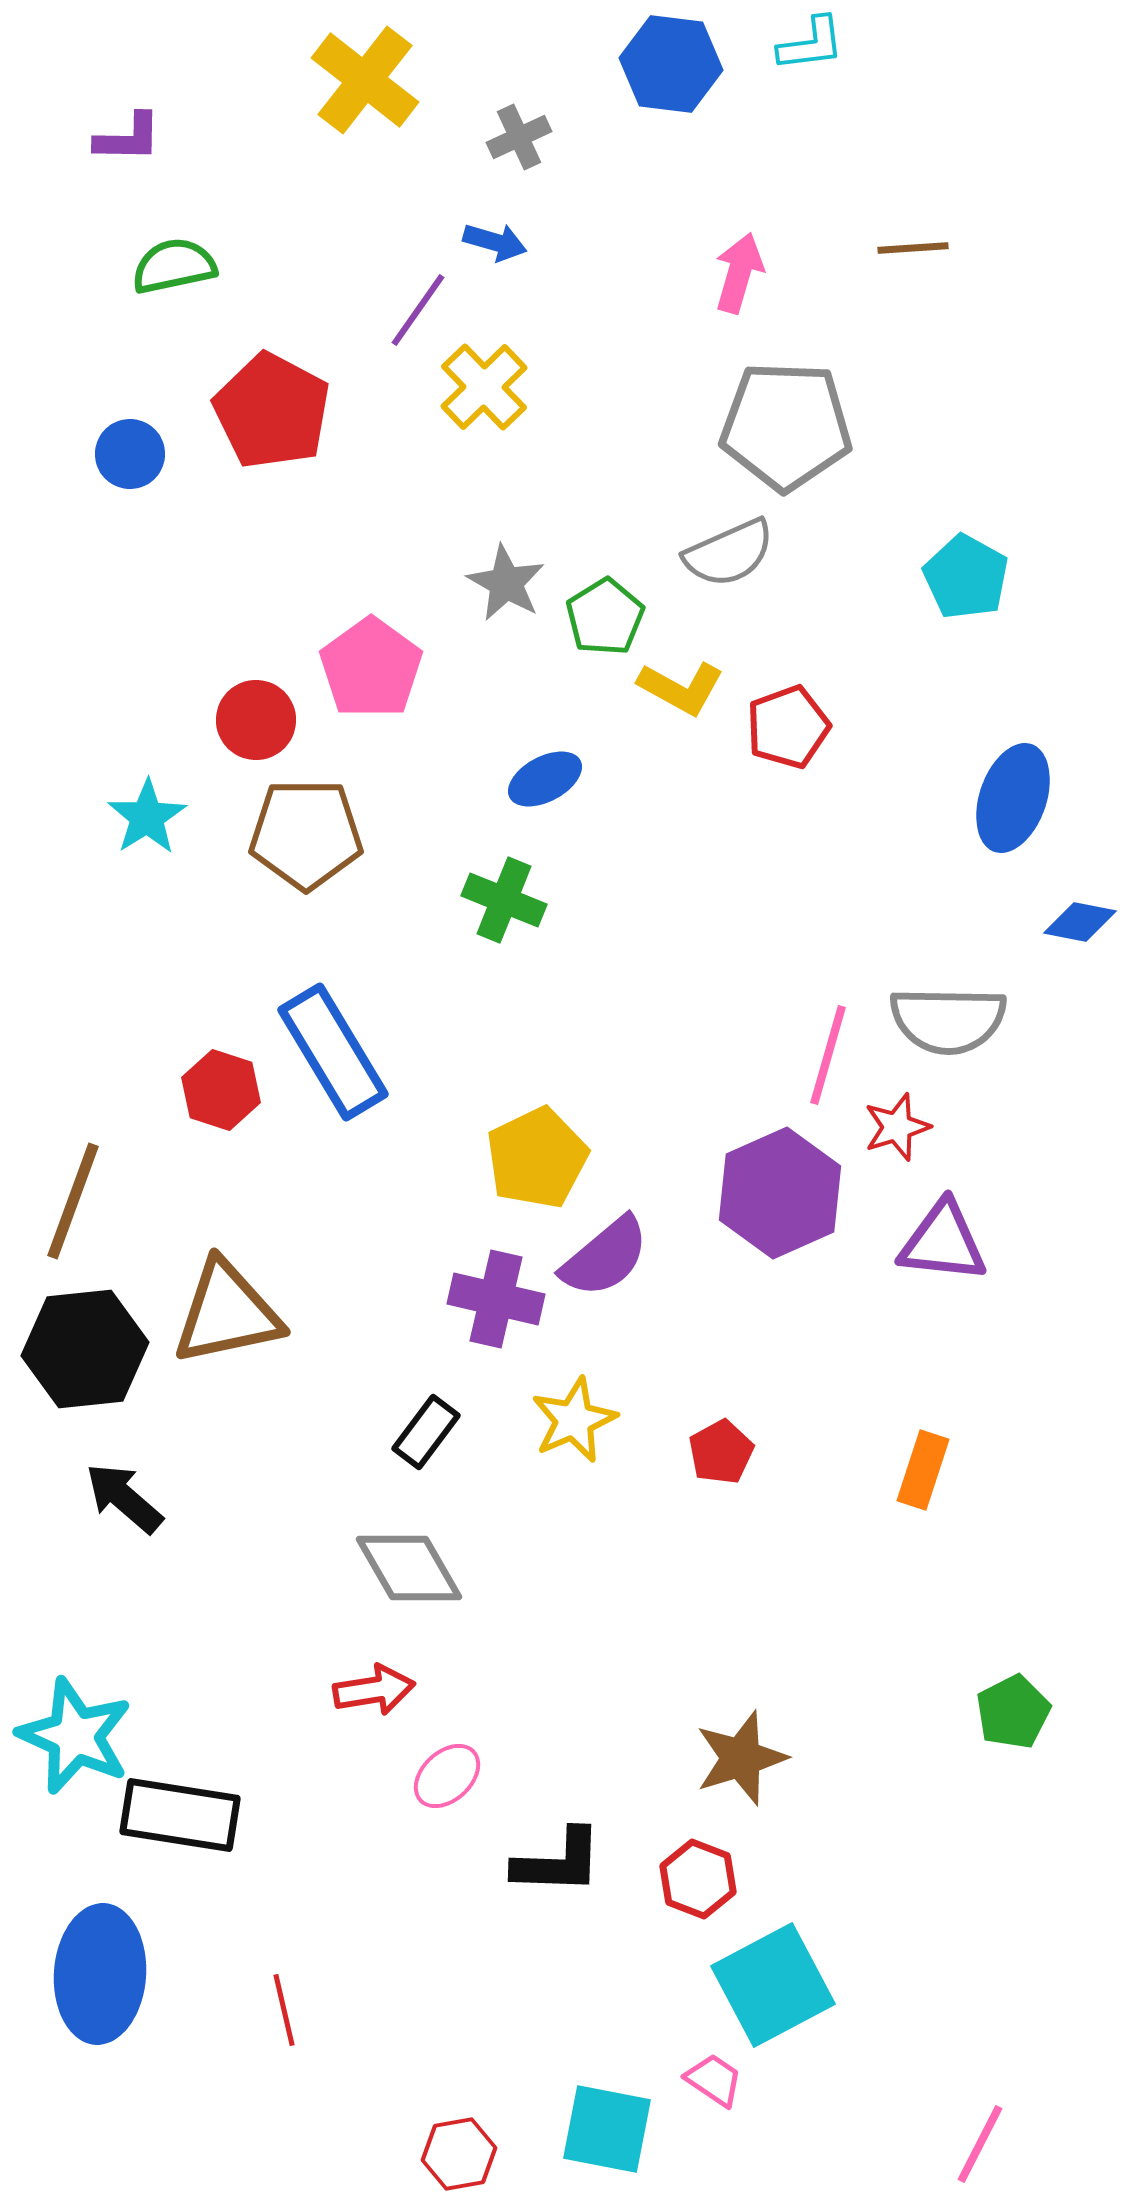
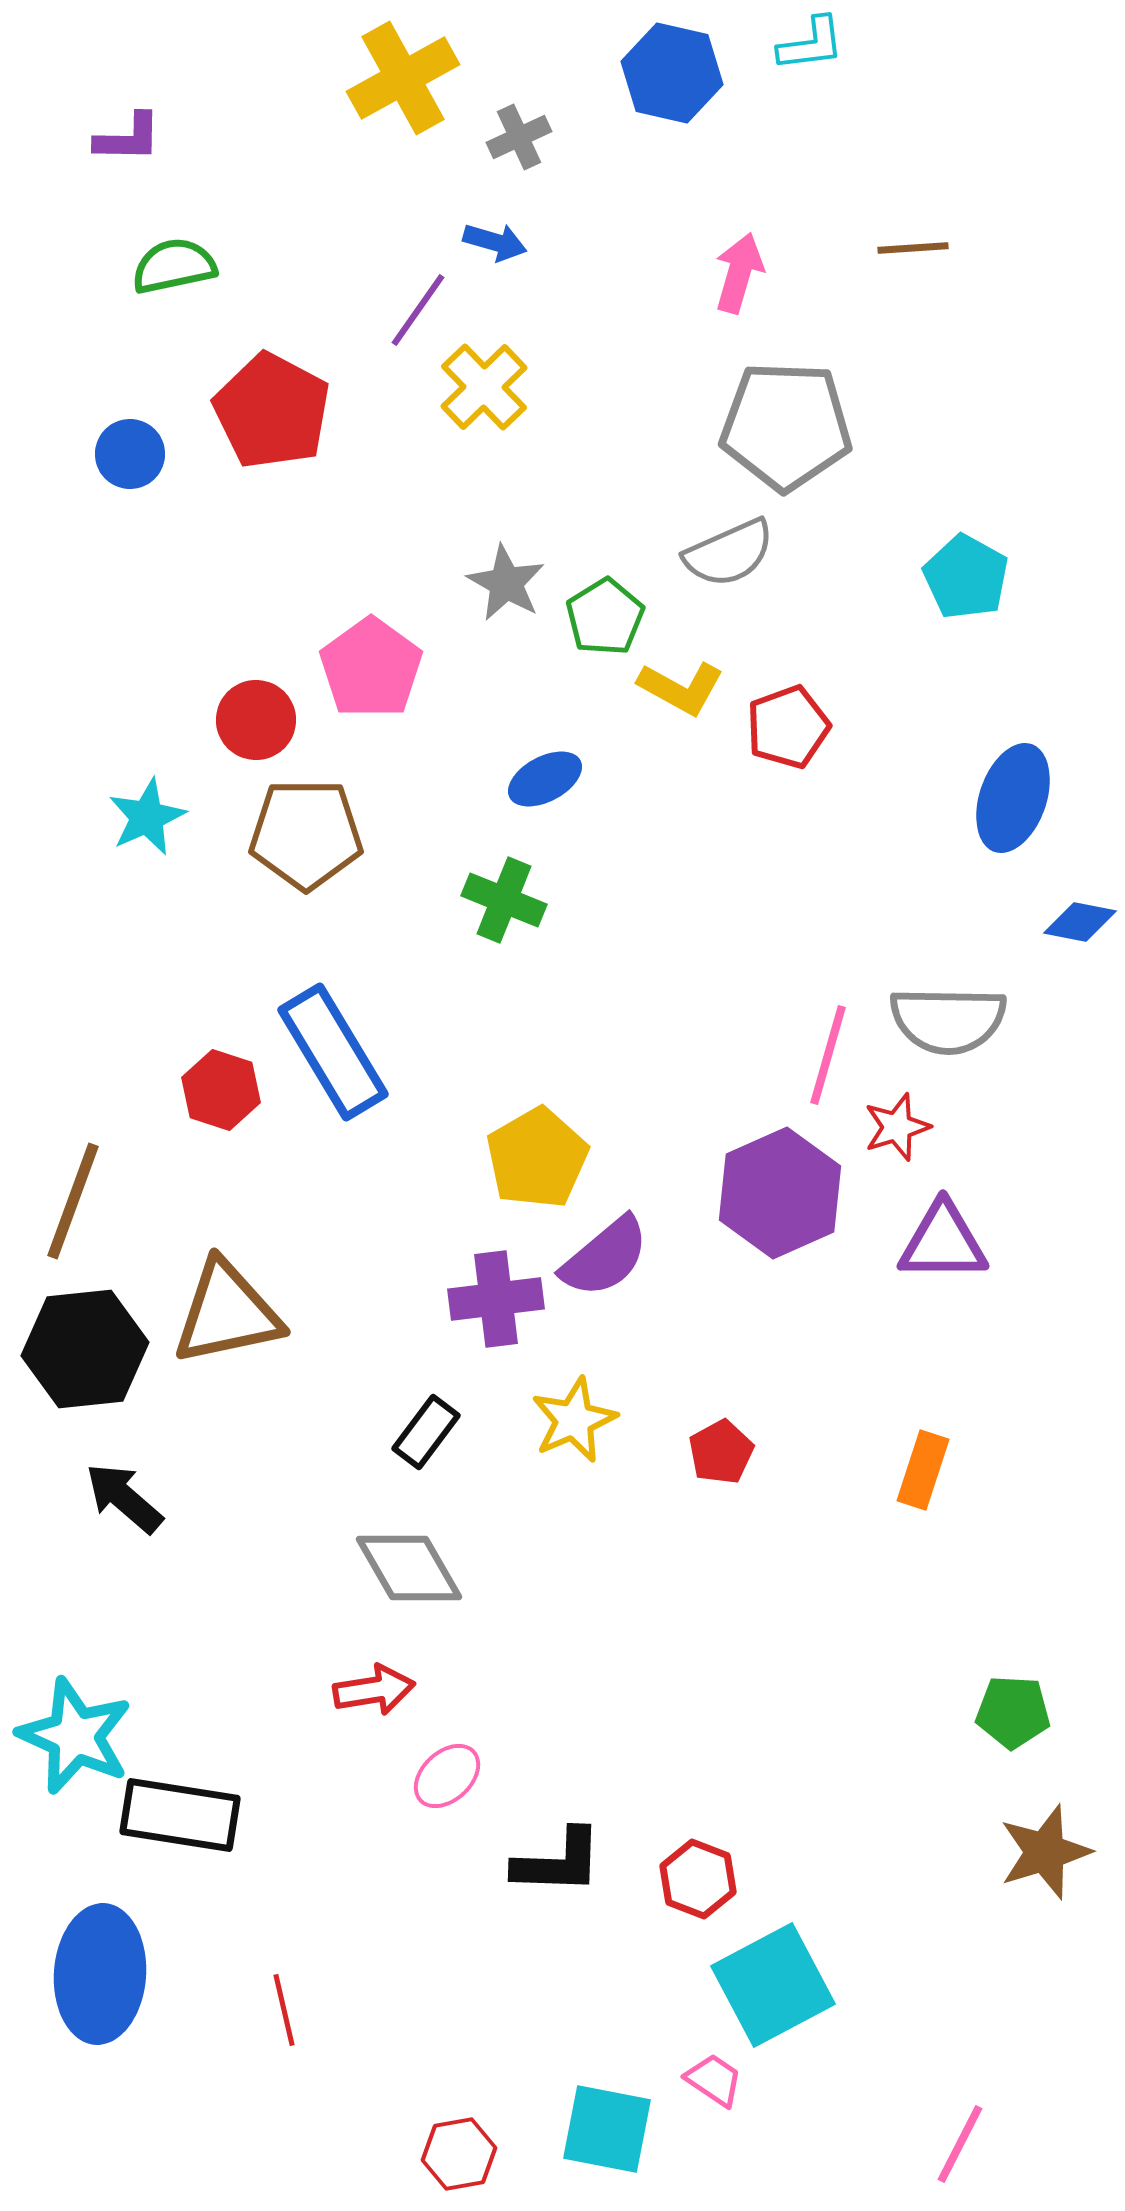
blue hexagon at (671, 64): moved 1 px right, 9 px down; rotated 6 degrees clockwise
yellow cross at (365, 80): moved 38 px right, 2 px up; rotated 23 degrees clockwise
cyan star at (147, 817): rotated 8 degrees clockwise
yellow pentagon at (537, 1158): rotated 4 degrees counterclockwise
purple triangle at (943, 1242): rotated 6 degrees counterclockwise
purple cross at (496, 1299): rotated 20 degrees counterclockwise
green pentagon at (1013, 1712): rotated 30 degrees clockwise
brown star at (741, 1758): moved 304 px right, 94 px down
pink line at (980, 2144): moved 20 px left
